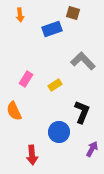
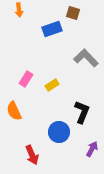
orange arrow: moved 1 px left, 5 px up
gray L-shape: moved 3 px right, 3 px up
yellow rectangle: moved 3 px left
red arrow: rotated 18 degrees counterclockwise
